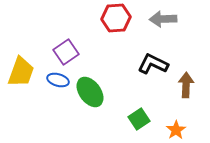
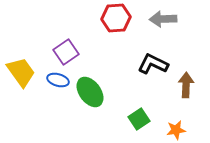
yellow trapezoid: rotated 56 degrees counterclockwise
orange star: rotated 24 degrees clockwise
